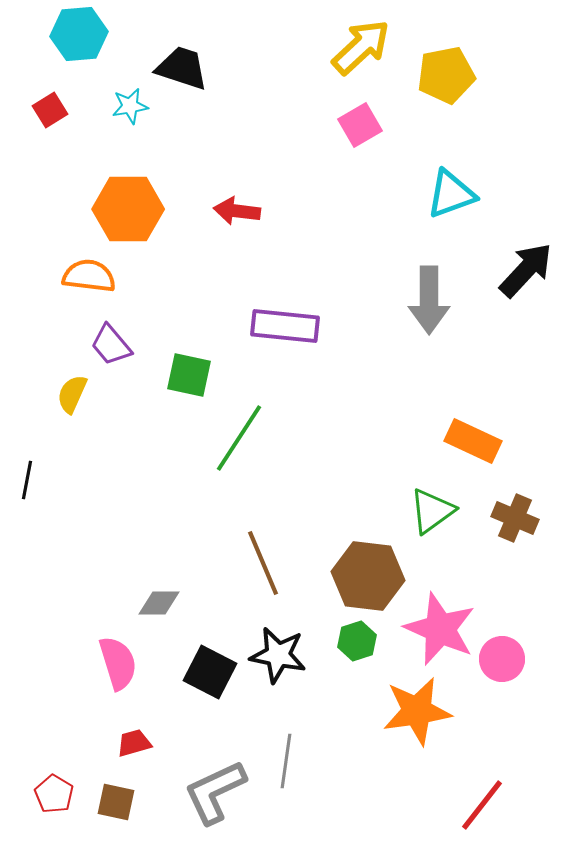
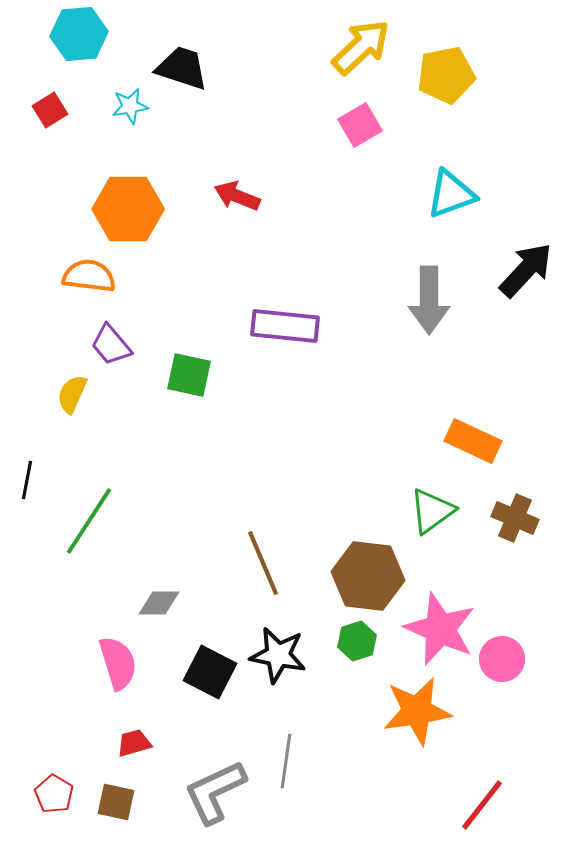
red arrow: moved 15 px up; rotated 15 degrees clockwise
green line: moved 150 px left, 83 px down
